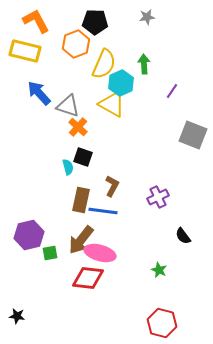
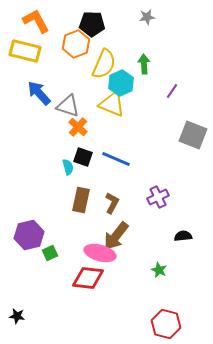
black pentagon: moved 3 px left, 2 px down
yellow triangle: rotated 8 degrees counterclockwise
brown L-shape: moved 17 px down
blue line: moved 13 px right, 52 px up; rotated 16 degrees clockwise
black semicircle: rotated 120 degrees clockwise
brown arrow: moved 35 px right, 4 px up
green square: rotated 14 degrees counterclockwise
red hexagon: moved 4 px right, 1 px down
